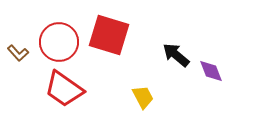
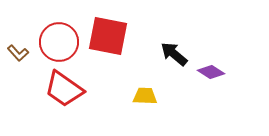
red square: moved 1 px left, 1 px down; rotated 6 degrees counterclockwise
black arrow: moved 2 px left, 1 px up
purple diamond: moved 1 px down; rotated 36 degrees counterclockwise
yellow trapezoid: moved 2 px right, 1 px up; rotated 60 degrees counterclockwise
